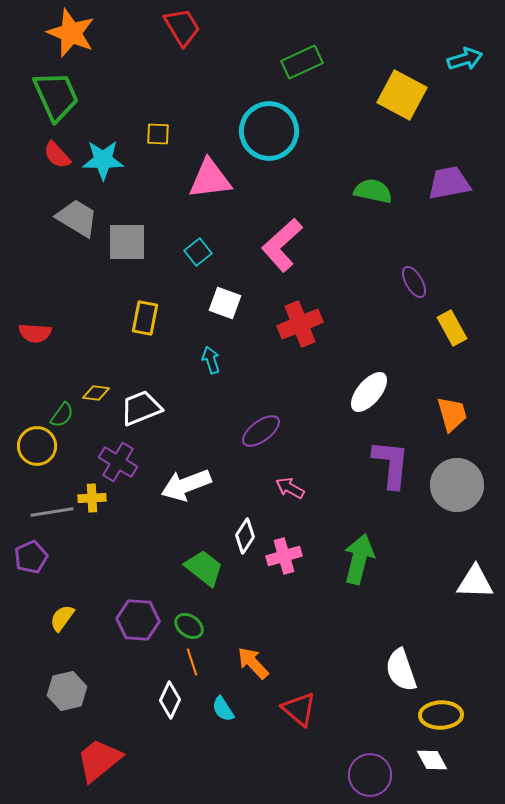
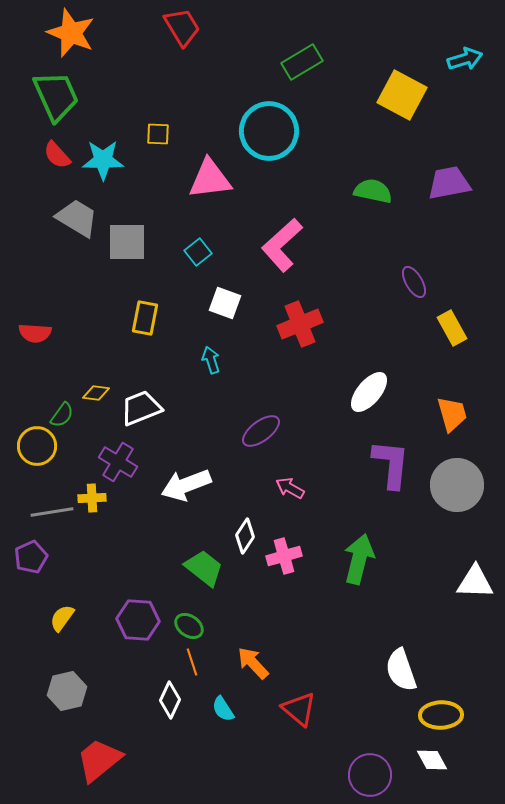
green rectangle at (302, 62): rotated 6 degrees counterclockwise
